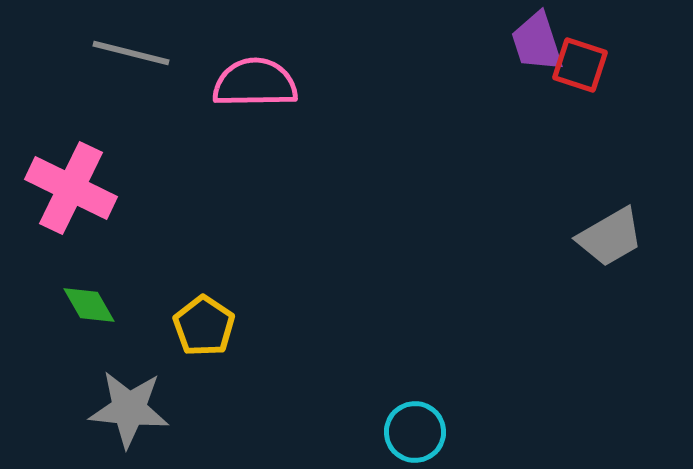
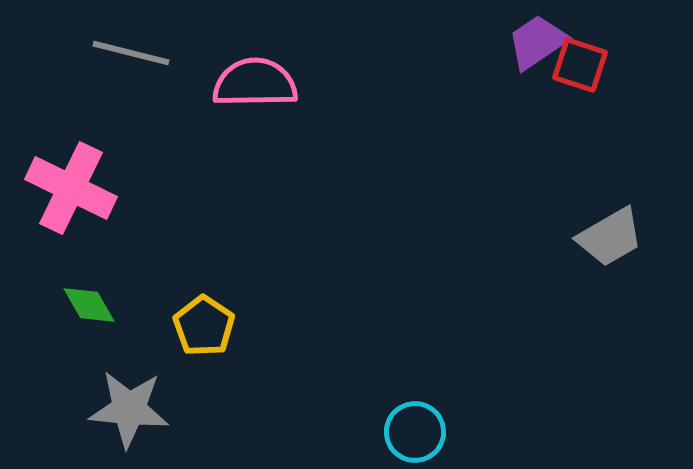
purple trapezoid: rotated 74 degrees clockwise
